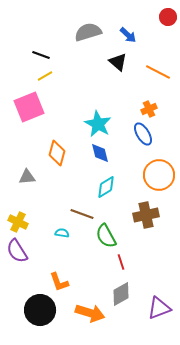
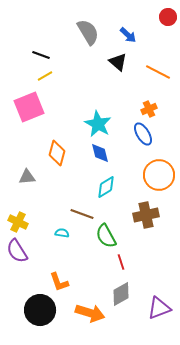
gray semicircle: rotated 76 degrees clockwise
